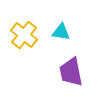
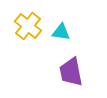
yellow cross: moved 4 px right, 9 px up
